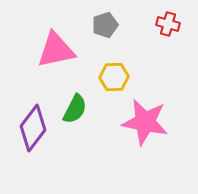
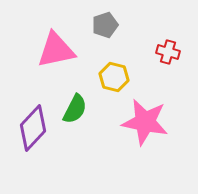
red cross: moved 28 px down
yellow hexagon: rotated 16 degrees clockwise
purple diamond: rotated 6 degrees clockwise
